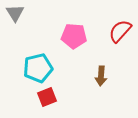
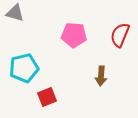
gray triangle: rotated 42 degrees counterclockwise
red semicircle: moved 4 px down; rotated 20 degrees counterclockwise
pink pentagon: moved 1 px up
cyan pentagon: moved 14 px left
